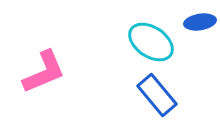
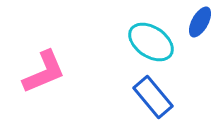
blue ellipse: rotated 52 degrees counterclockwise
blue rectangle: moved 4 px left, 2 px down
